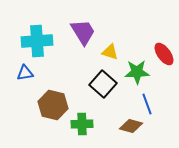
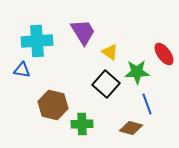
yellow triangle: rotated 18 degrees clockwise
blue triangle: moved 3 px left, 3 px up; rotated 18 degrees clockwise
black square: moved 3 px right
brown diamond: moved 2 px down
